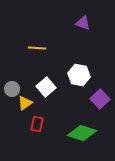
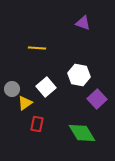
purple square: moved 3 px left
green diamond: rotated 40 degrees clockwise
